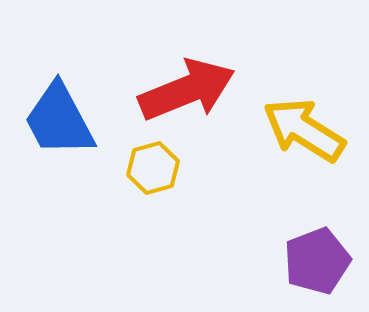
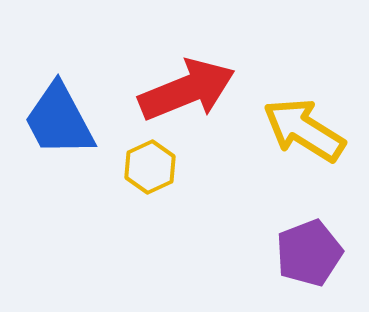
yellow hexagon: moved 3 px left, 1 px up; rotated 9 degrees counterclockwise
purple pentagon: moved 8 px left, 8 px up
